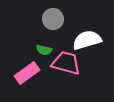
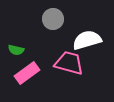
green semicircle: moved 28 px left
pink trapezoid: moved 3 px right
